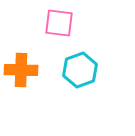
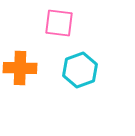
orange cross: moved 1 px left, 2 px up
